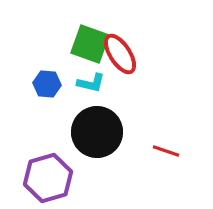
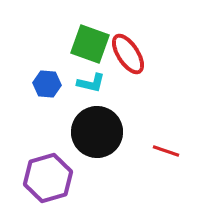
red ellipse: moved 8 px right
